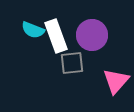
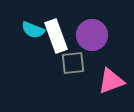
gray square: moved 1 px right
pink triangle: moved 5 px left; rotated 28 degrees clockwise
